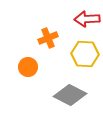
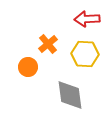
orange cross: moved 6 px down; rotated 18 degrees counterclockwise
gray diamond: rotated 56 degrees clockwise
